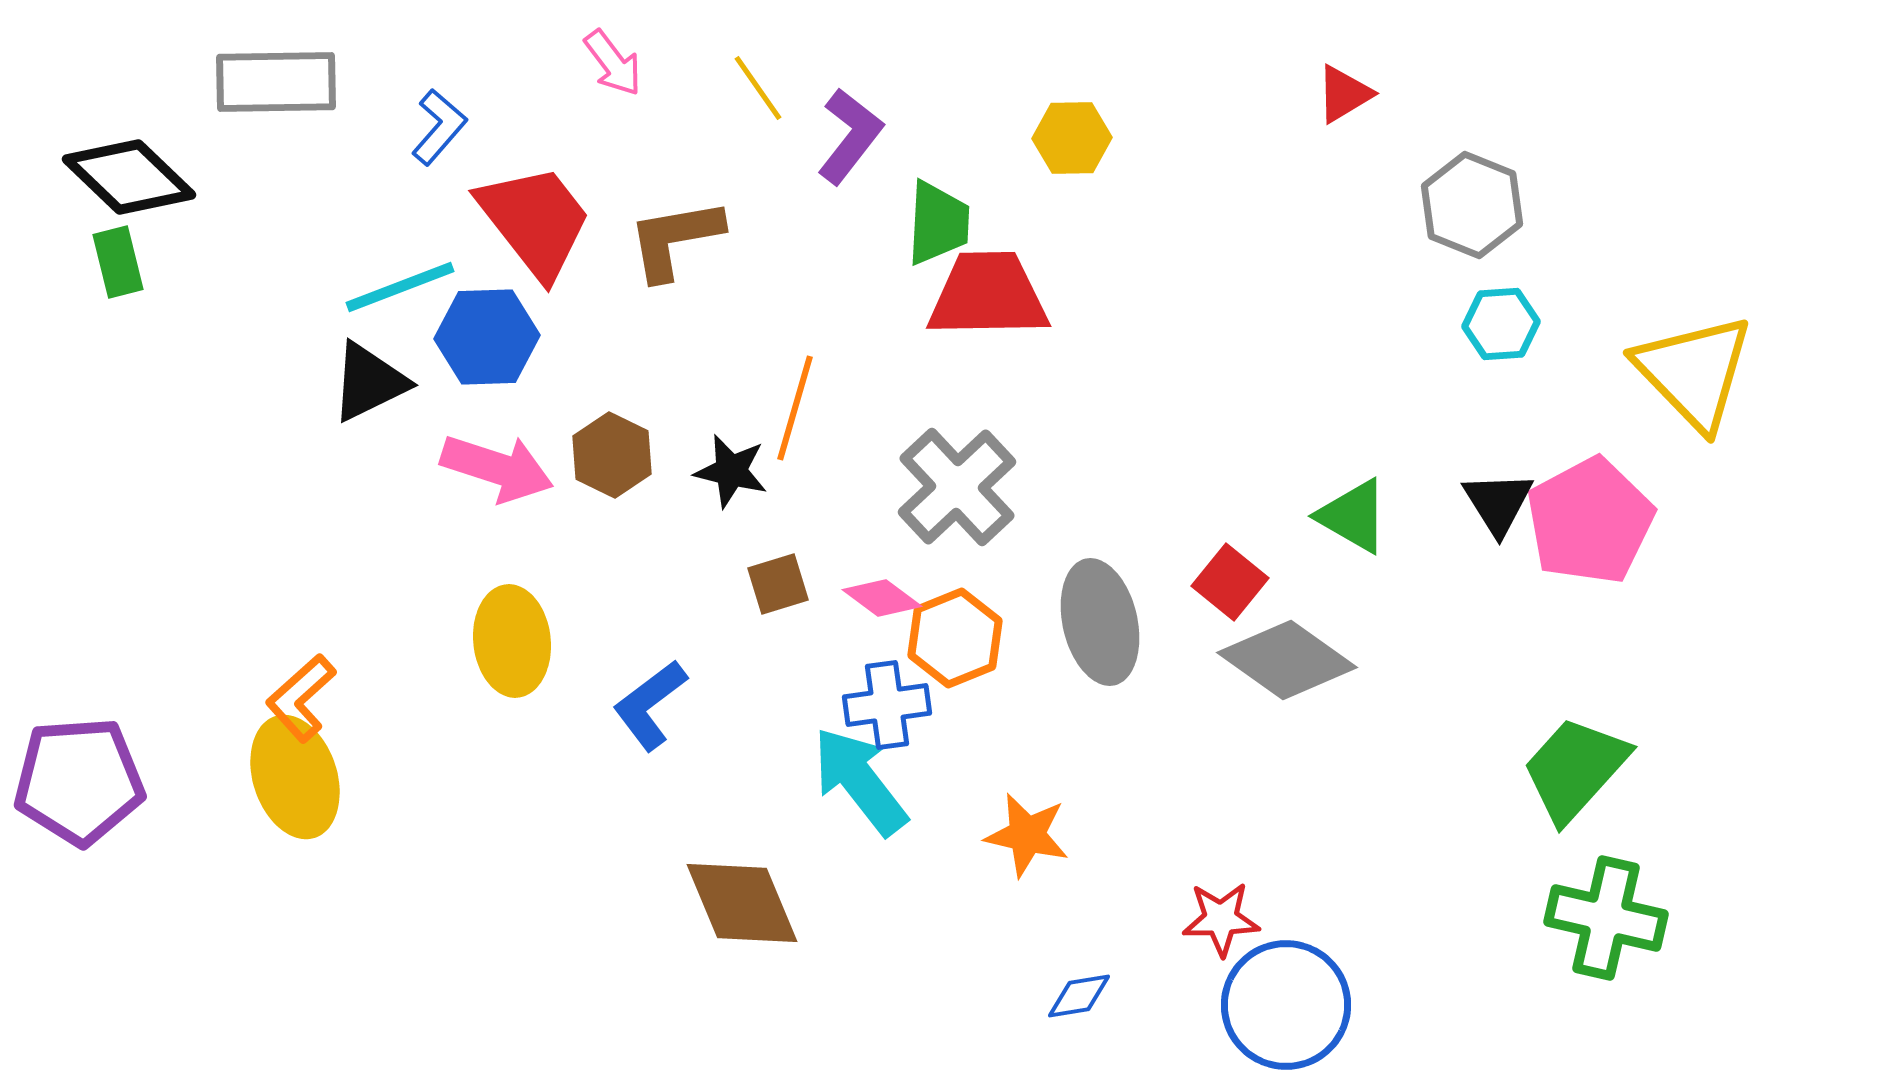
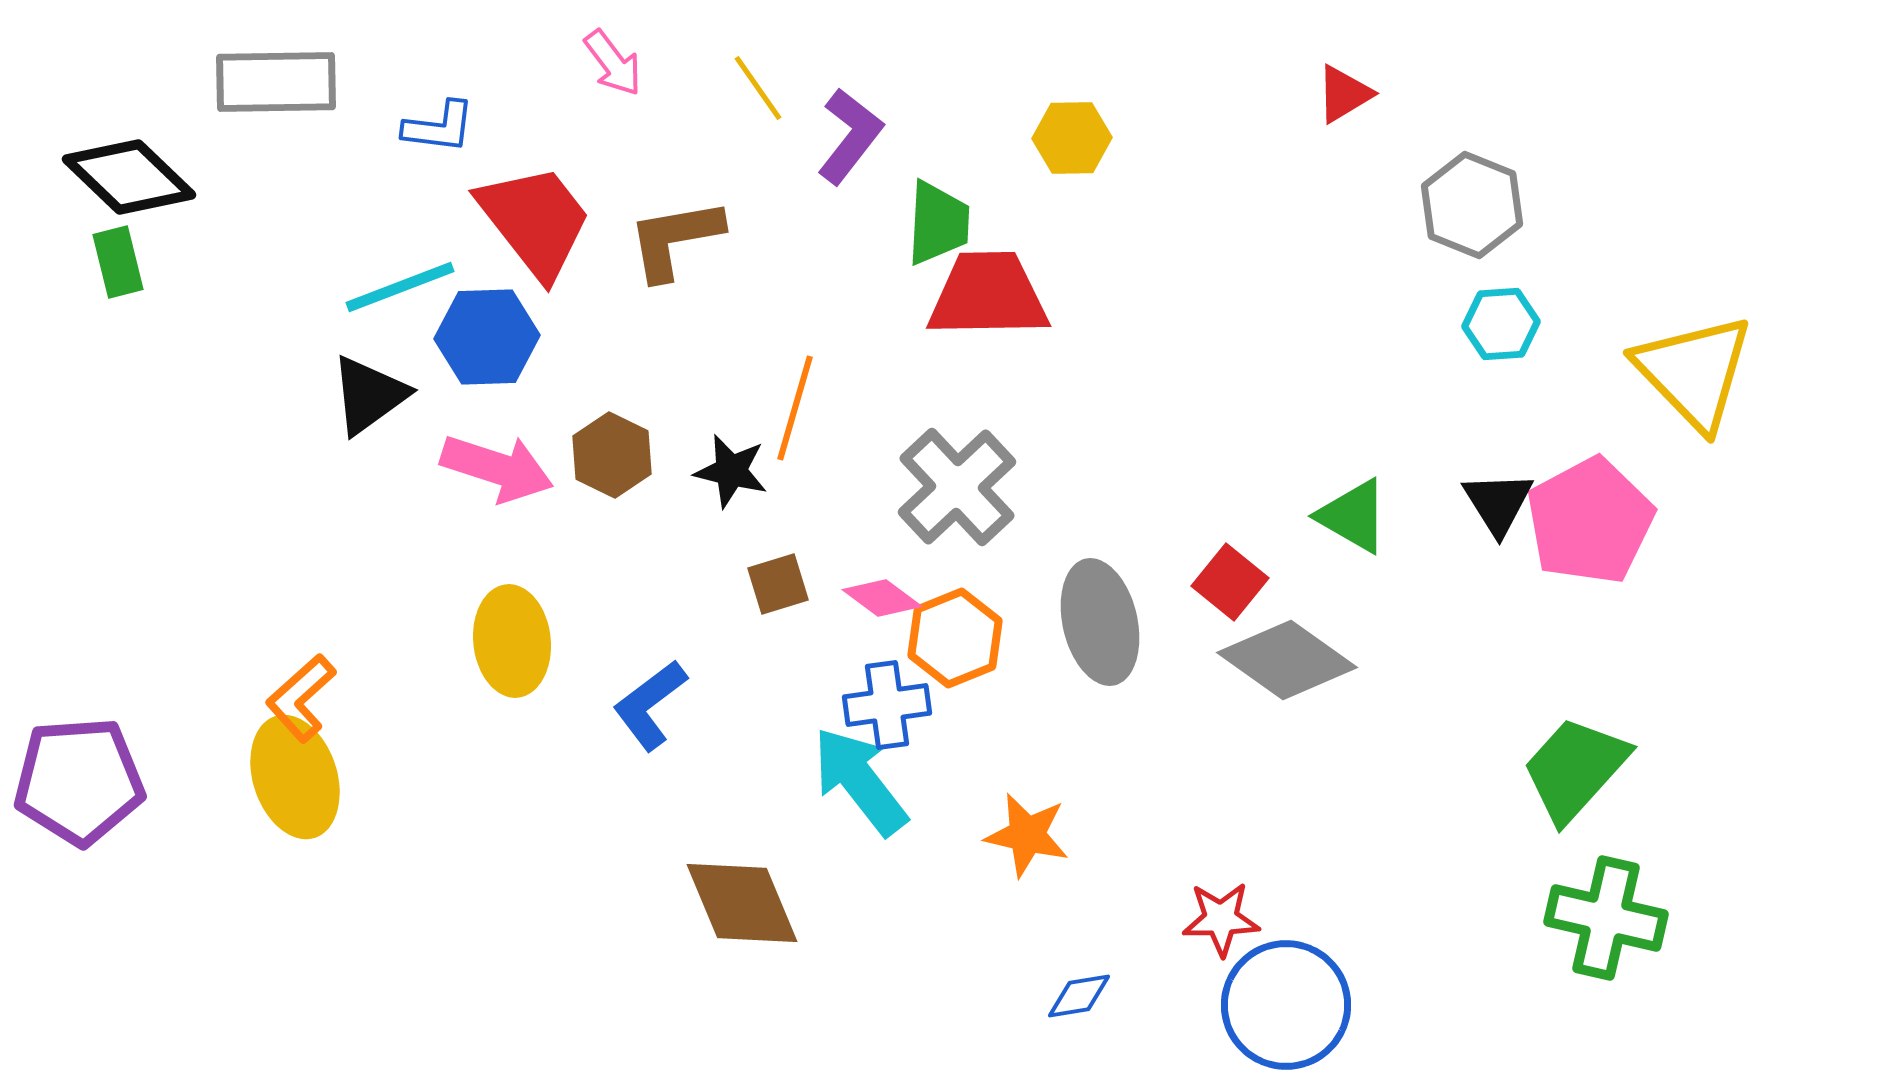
blue L-shape at (439, 127): rotated 56 degrees clockwise
black triangle at (369, 382): moved 13 px down; rotated 10 degrees counterclockwise
